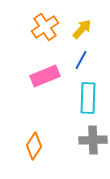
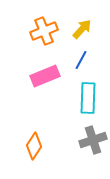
orange cross: moved 1 px left, 4 px down; rotated 12 degrees clockwise
gray cross: rotated 16 degrees counterclockwise
